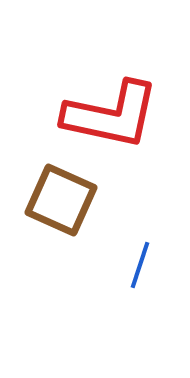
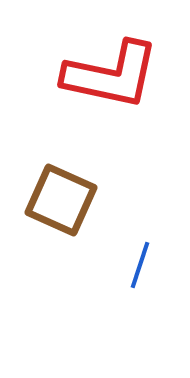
red L-shape: moved 40 px up
